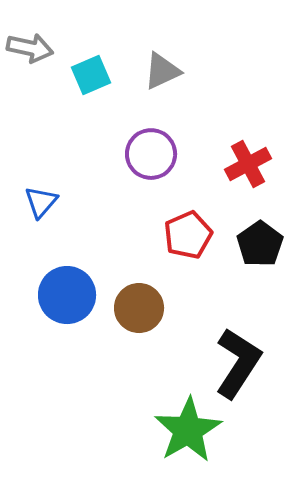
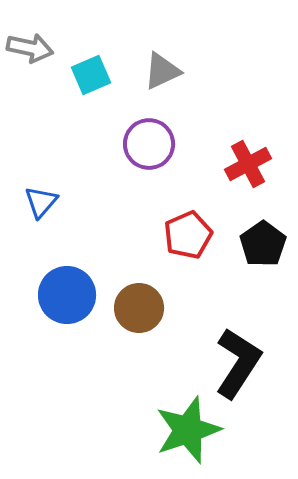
purple circle: moved 2 px left, 10 px up
black pentagon: moved 3 px right
green star: rotated 12 degrees clockwise
